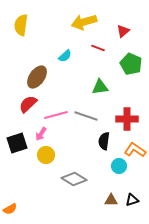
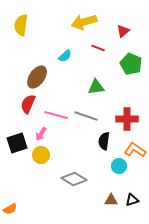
green triangle: moved 4 px left
red semicircle: rotated 24 degrees counterclockwise
pink line: rotated 30 degrees clockwise
yellow circle: moved 5 px left
